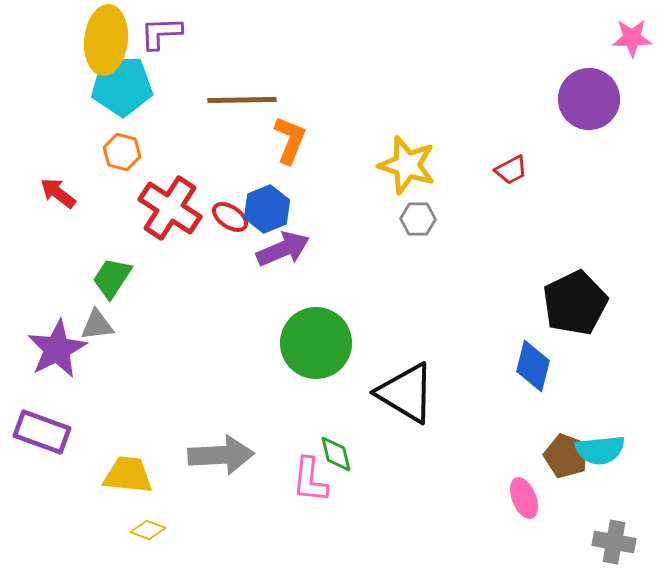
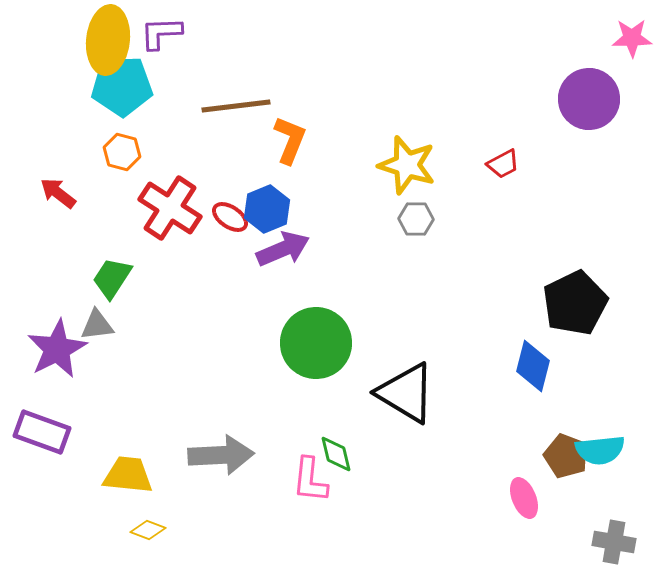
yellow ellipse: moved 2 px right
brown line: moved 6 px left, 6 px down; rotated 6 degrees counterclockwise
red trapezoid: moved 8 px left, 6 px up
gray hexagon: moved 2 px left
